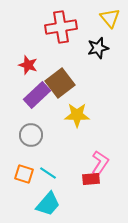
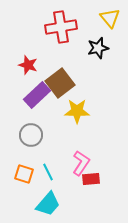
yellow star: moved 4 px up
pink L-shape: moved 19 px left
cyan line: moved 1 px up; rotated 30 degrees clockwise
